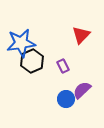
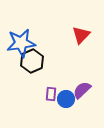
purple rectangle: moved 12 px left, 28 px down; rotated 32 degrees clockwise
